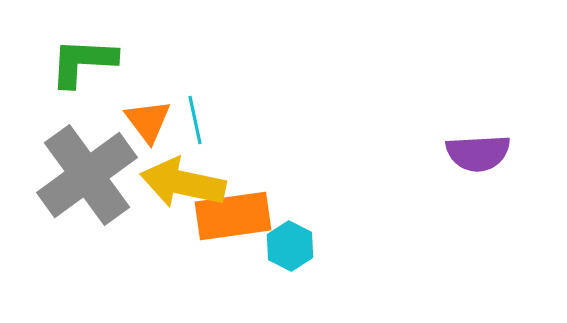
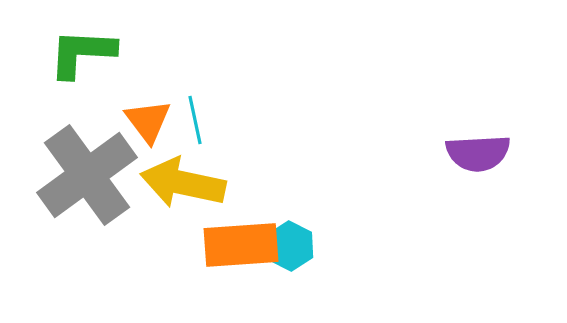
green L-shape: moved 1 px left, 9 px up
orange rectangle: moved 8 px right, 29 px down; rotated 4 degrees clockwise
